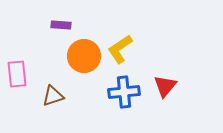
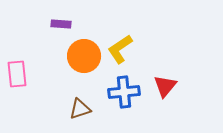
purple rectangle: moved 1 px up
brown triangle: moved 27 px right, 13 px down
